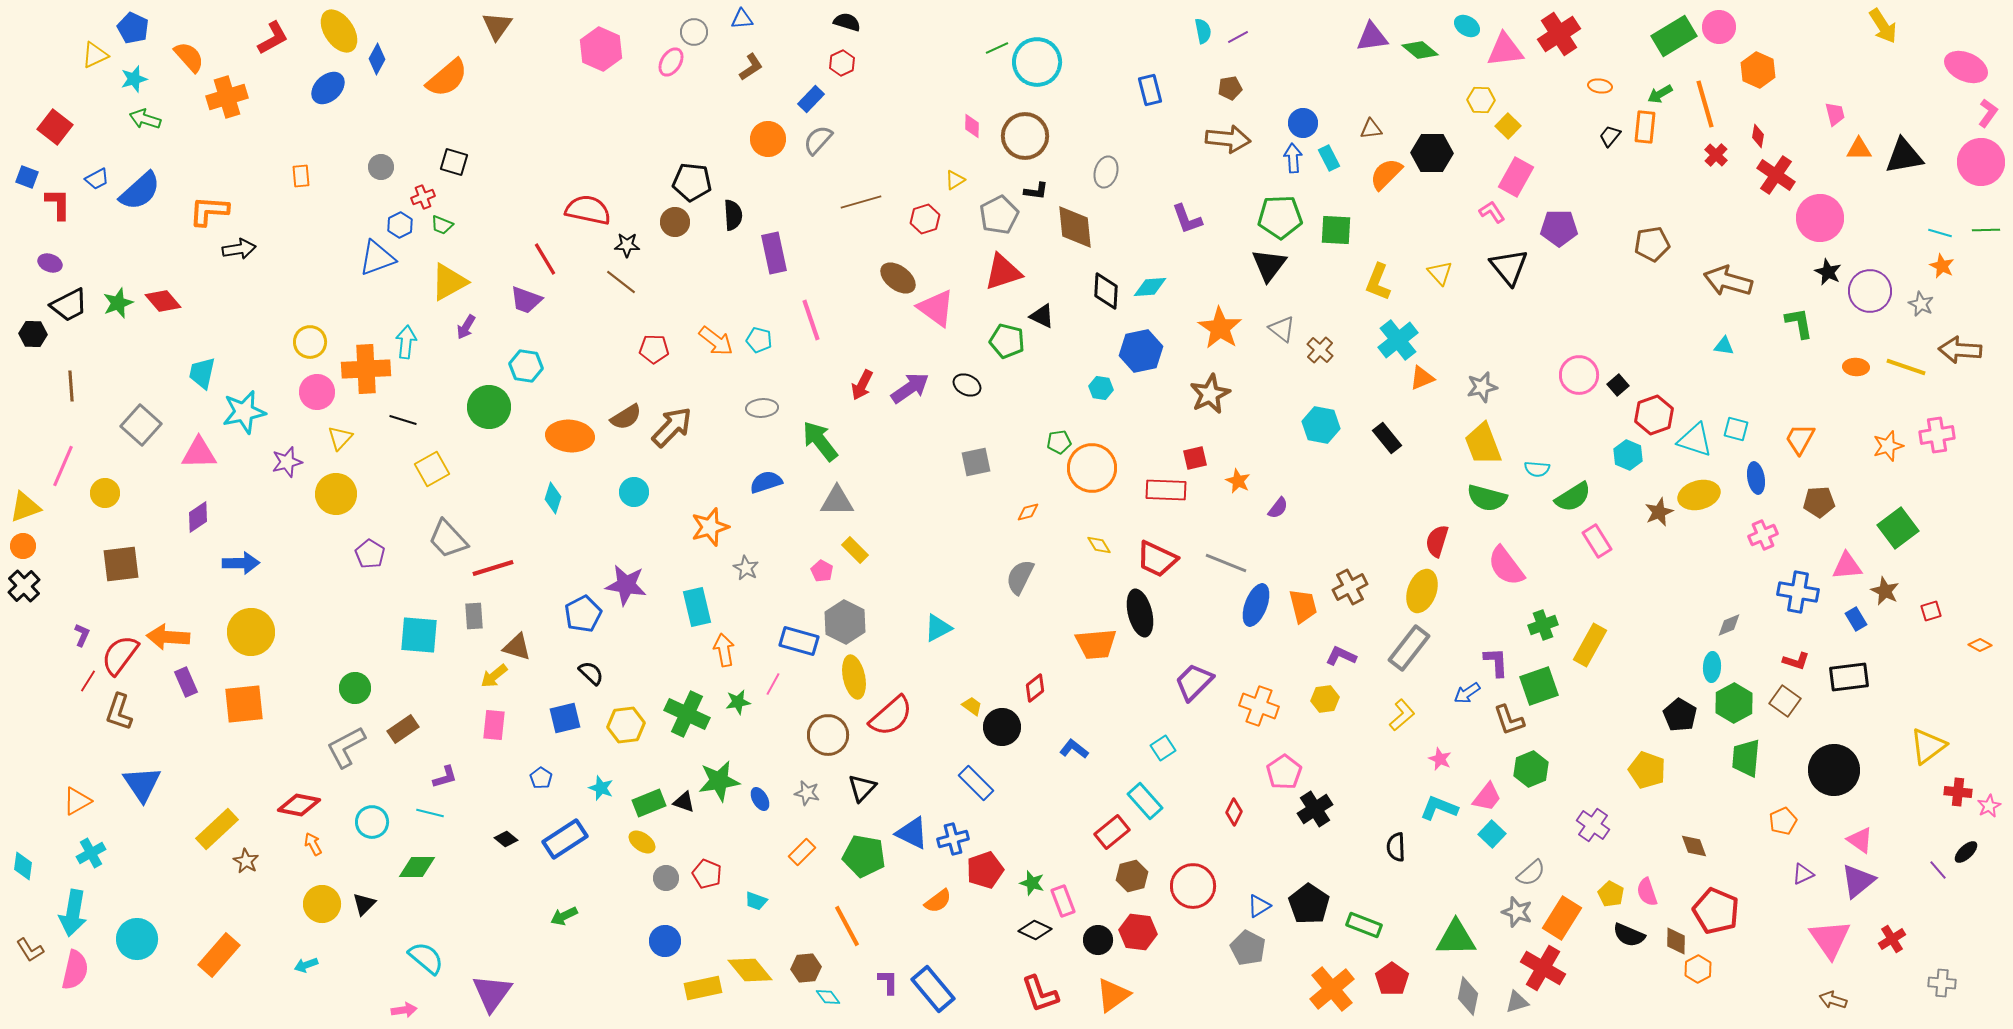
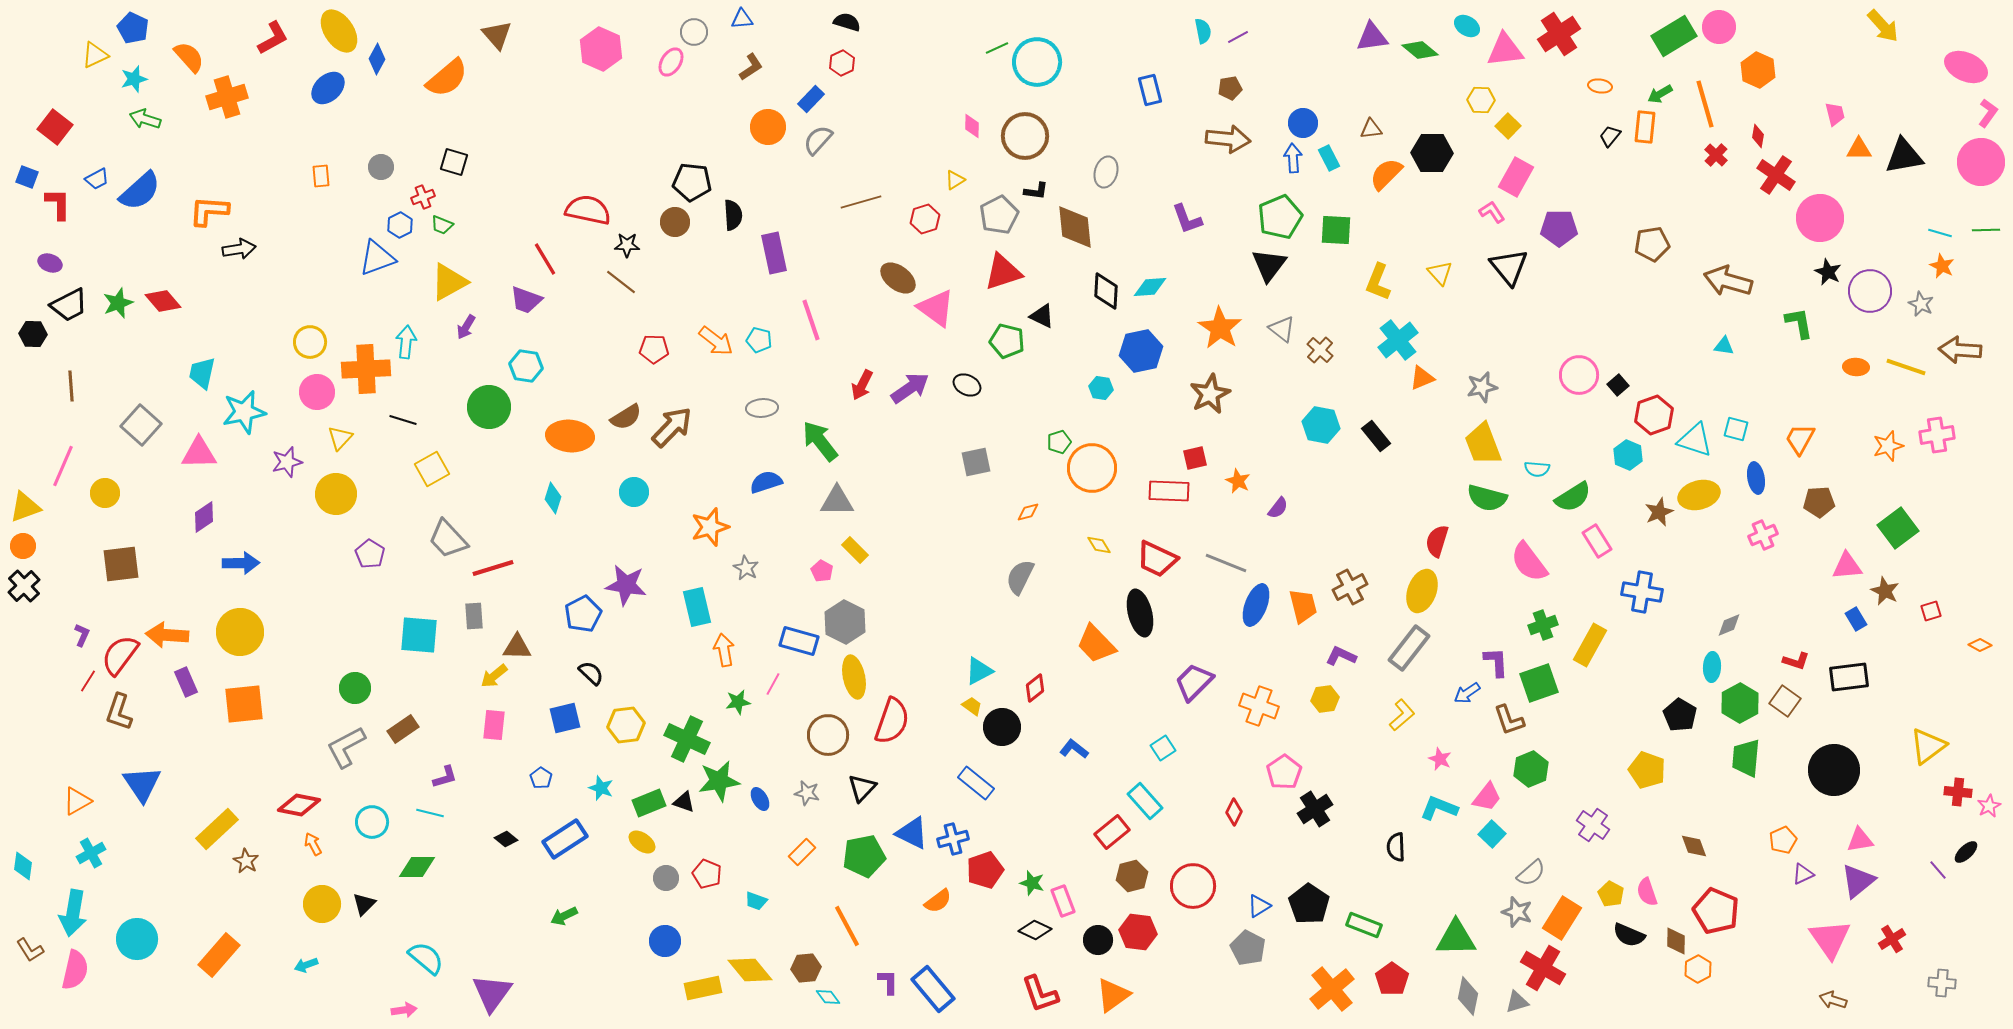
brown triangle at (497, 26): moved 9 px down; rotated 16 degrees counterclockwise
yellow arrow at (1883, 26): rotated 9 degrees counterclockwise
orange circle at (768, 139): moved 12 px up
orange rectangle at (301, 176): moved 20 px right
green pentagon at (1280, 217): rotated 21 degrees counterclockwise
black rectangle at (1387, 438): moved 11 px left, 2 px up
green pentagon at (1059, 442): rotated 10 degrees counterclockwise
red rectangle at (1166, 490): moved 3 px right, 1 px down
purple diamond at (198, 517): moved 6 px right
pink semicircle at (1506, 566): moved 23 px right, 4 px up
blue cross at (1798, 592): moved 156 px left
cyan triangle at (938, 628): moved 41 px right, 43 px down
yellow circle at (251, 632): moved 11 px left
orange arrow at (168, 637): moved 1 px left, 2 px up
orange trapezoid at (1096, 644): rotated 51 degrees clockwise
brown triangle at (517, 647): rotated 16 degrees counterclockwise
green square at (1539, 686): moved 3 px up
green hexagon at (1734, 703): moved 6 px right
green cross at (687, 714): moved 25 px down
red semicircle at (891, 716): moved 1 px right, 5 px down; rotated 30 degrees counterclockwise
blue rectangle at (976, 783): rotated 6 degrees counterclockwise
orange pentagon at (1783, 821): moved 19 px down
pink triangle at (1860, 840): rotated 44 degrees counterclockwise
green pentagon at (864, 856): rotated 21 degrees counterclockwise
